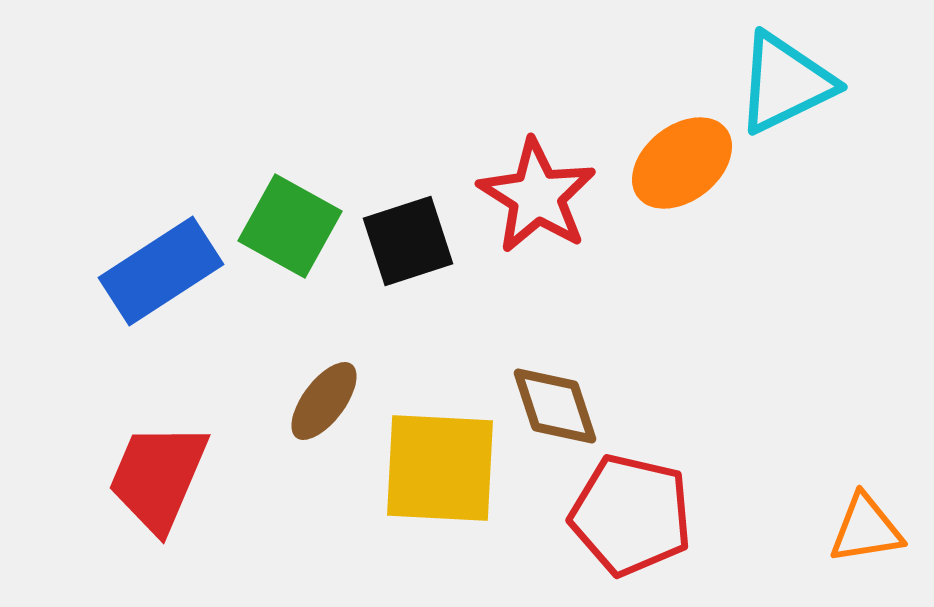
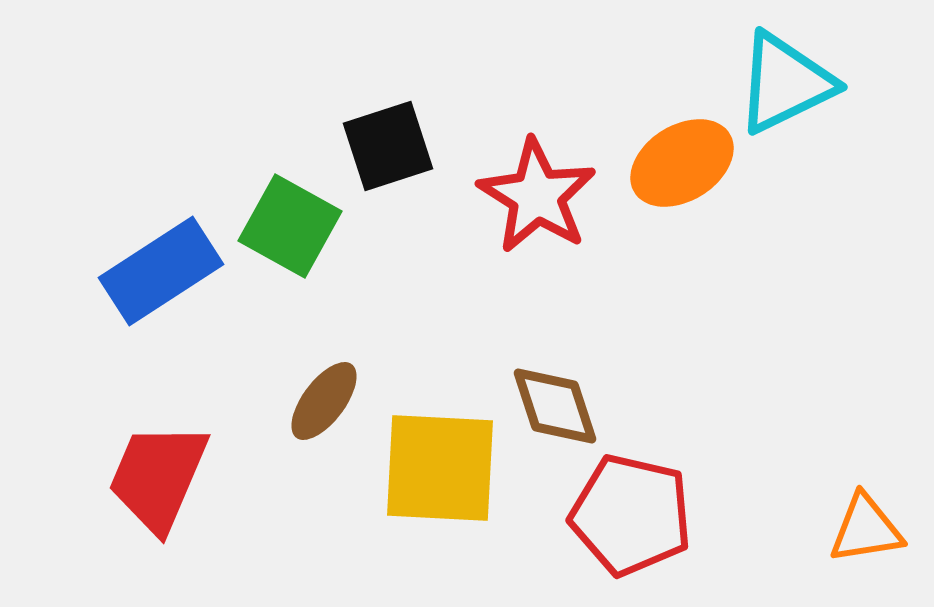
orange ellipse: rotated 6 degrees clockwise
black square: moved 20 px left, 95 px up
